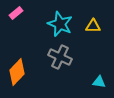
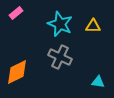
orange diamond: rotated 20 degrees clockwise
cyan triangle: moved 1 px left
